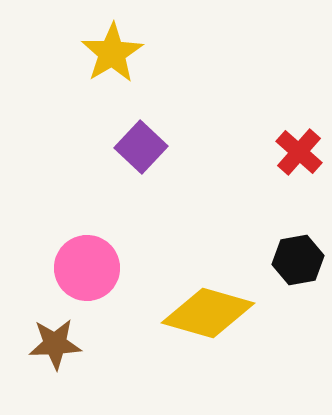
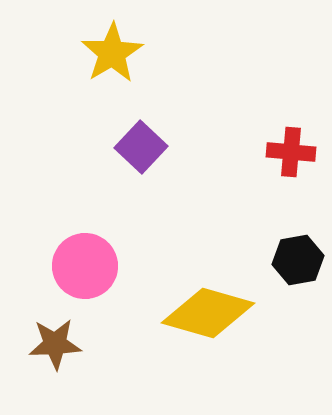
red cross: moved 8 px left; rotated 36 degrees counterclockwise
pink circle: moved 2 px left, 2 px up
